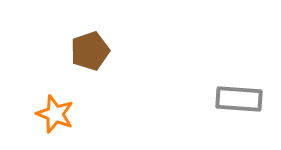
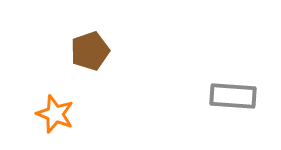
gray rectangle: moved 6 px left, 3 px up
